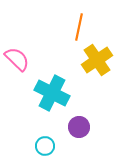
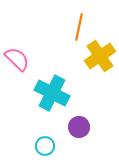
yellow cross: moved 3 px right, 4 px up
